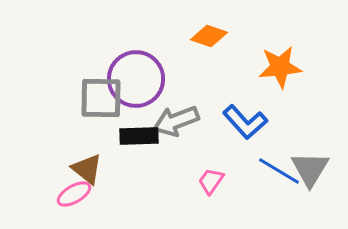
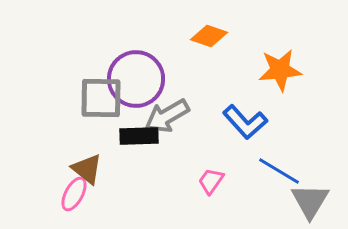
orange star: moved 3 px down
gray arrow: moved 9 px left, 5 px up; rotated 9 degrees counterclockwise
gray triangle: moved 32 px down
pink ellipse: rotated 32 degrees counterclockwise
